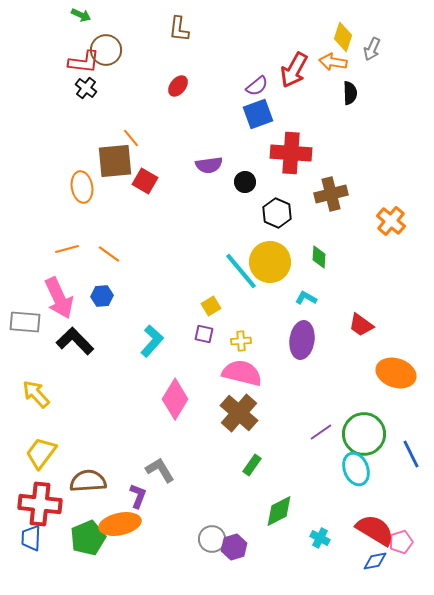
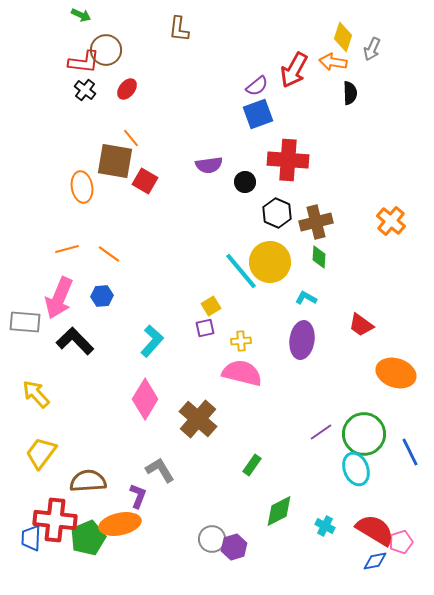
red ellipse at (178, 86): moved 51 px left, 3 px down
black cross at (86, 88): moved 1 px left, 2 px down
red cross at (291, 153): moved 3 px left, 7 px down
brown square at (115, 161): rotated 15 degrees clockwise
brown cross at (331, 194): moved 15 px left, 28 px down
pink arrow at (59, 298): rotated 48 degrees clockwise
purple square at (204, 334): moved 1 px right, 6 px up; rotated 24 degrees counterclockwise
pink diamond at (175, 399): moved 30 px left
brown cross at (239, 413): moved 41 px left, 6 px down
blue line at (411, 454): moved 1 px left, 2 px up
red cross at (40, 504): moved 15 px right, 16 px down
cyan cross at (320, 538): moved 5 px right, 12 px up
